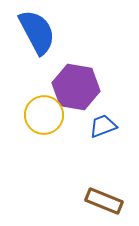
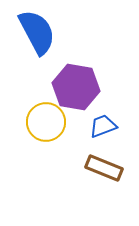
yellow circle: moved 2 px right, 7 px down
brown rectangle: moved 33 px up
